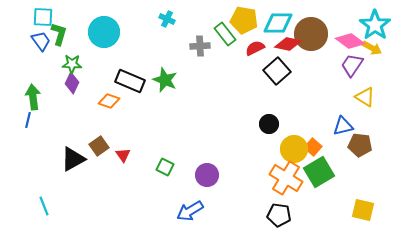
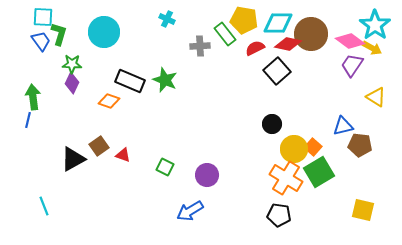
yellow triangle at (365, 97): moved 11 px right
black circle at (269, 124): moved 3 px right
red triangle at (123, 155): rotated 35 degrees counterclockwise
